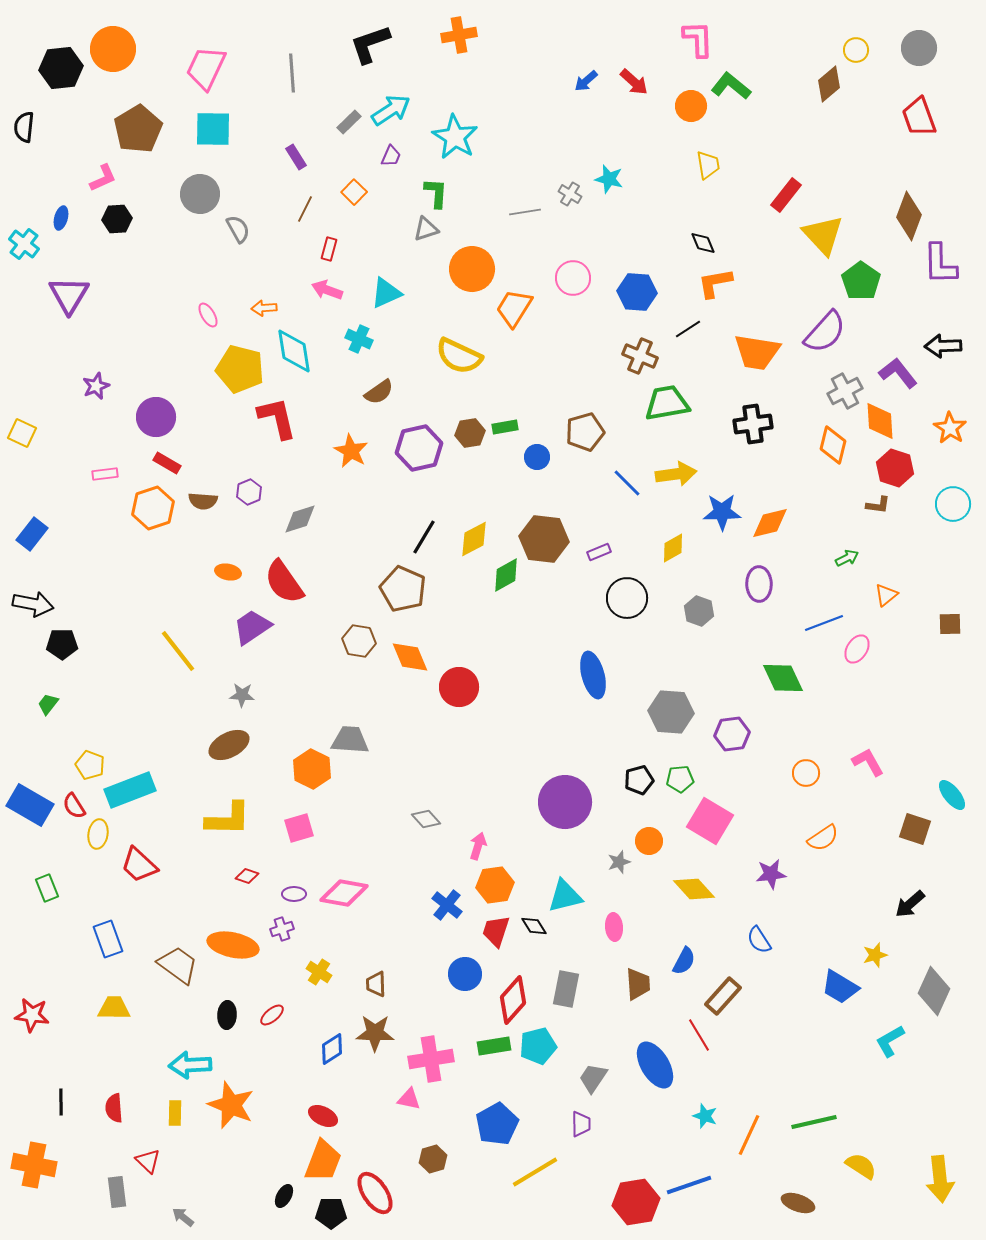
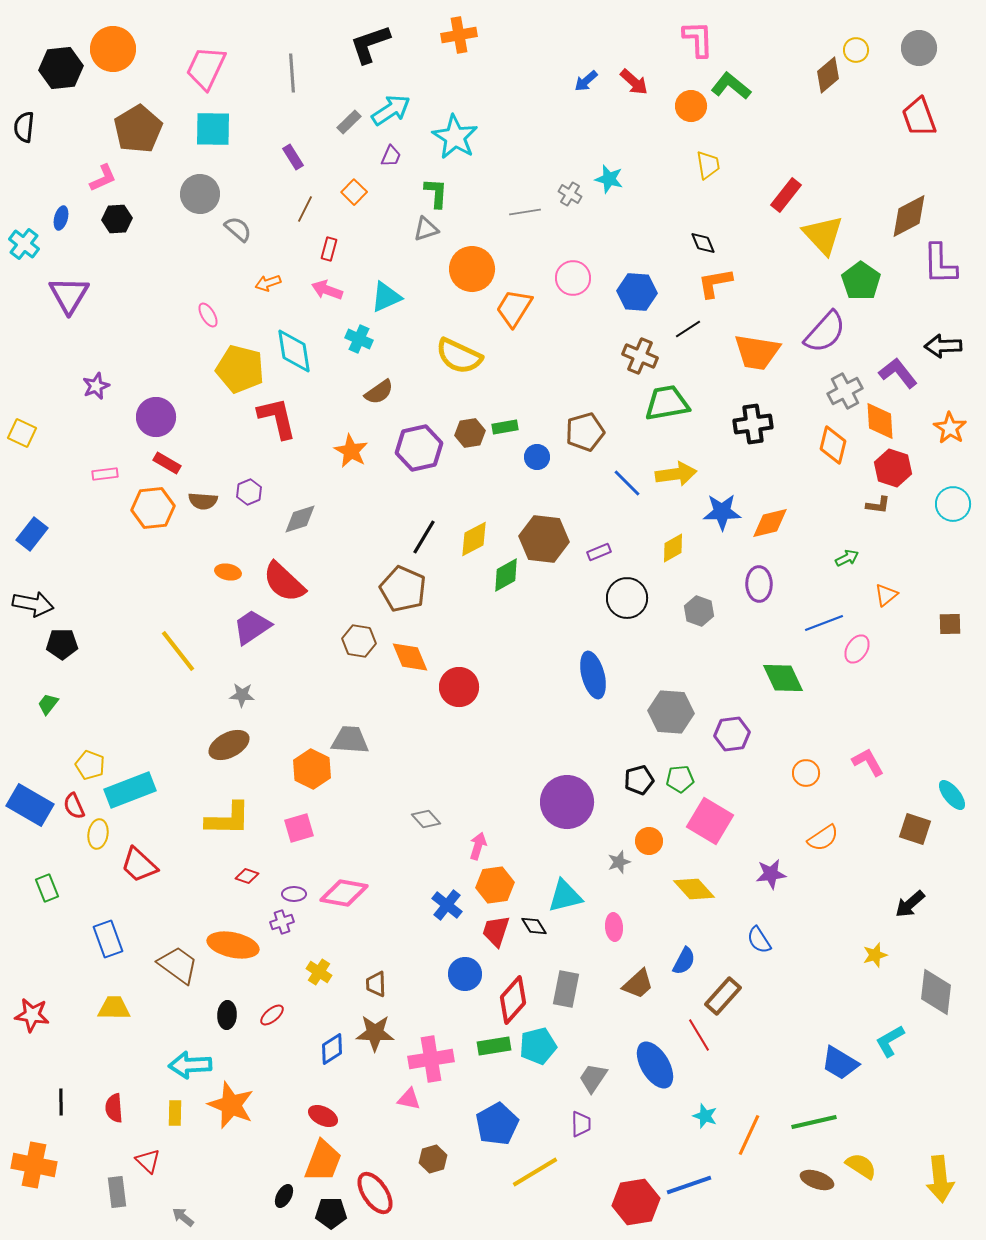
brown diamond at (829, 84): moved 1 px left, 9 px up
purple rectangle at (296, 157): moved 3 px left
brown diamond at (909, 216): rotated 42 degrees clockwise
gray semicircle at (238, 229): rotated 20 degrees counterclockwise
cyan triangle at (386, 293): moved 4 px down
orange arrow at (264, 308): moved 4 px right, 25 px up; rotated 15 degrees counterclockwise
red hexagon at (895, 468): moved 2 px left
orange hexagon at (153, 508): rotated 12 degrees clockwise
red semicircle at (284, 582): rotated 12 degrees counterclockwise
purple circle at (565, 802): moved 2 px right
red semicircle at (74, 806): rotated 8 degrees clockwise
purple cross at (282, 929): moved 7 px up
brown trapezoid at (638, 984): rotated 52 degrees clockwise
blue trapezoid at (840, 987): moved 76 px down
gray diamond at (934, 991): moved 2 px right, 1 px down; rotated 18 degrees counterclockwise
brown ellipse at (798, 1203): moved 19 px right, 23 px up
